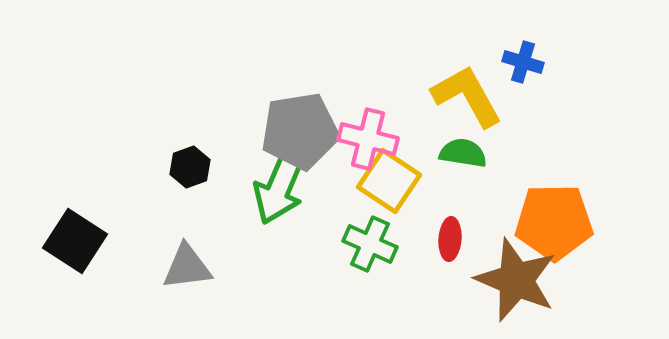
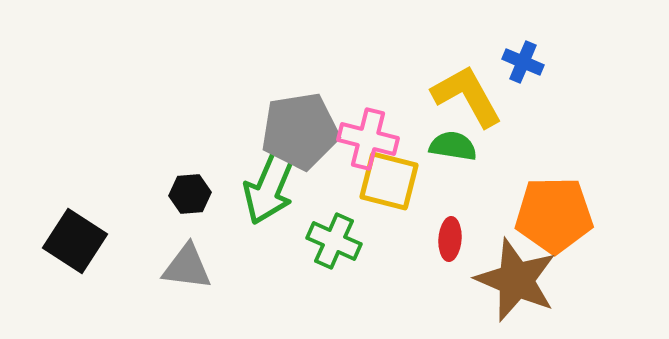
blue cross: rotated 6 degrees clockwise
green semicircle: moved 10 px left, 7 px up
black hexagon: moved 27 px down; rotated 15 degrees clockwise
yellow square: rotated 20 degrees counterclockwise
green arrow: moved 10 px left
orange pentagon: moved 7 px up
green cross: moved 36 px left, 3 px up
gray triangle: rotated 14 degrees clockwise
